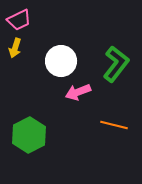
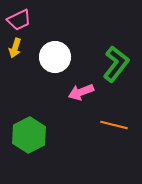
white circle: moved 6 px left, 4 px up
pink arrow: moved 3 px right
